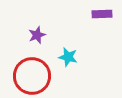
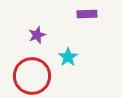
purple rectangle: moved 15 px left
cyan star: rotated 24 degrees clockwise
